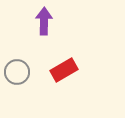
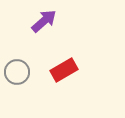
purple arrow: rotated 48 degrees clockwise
